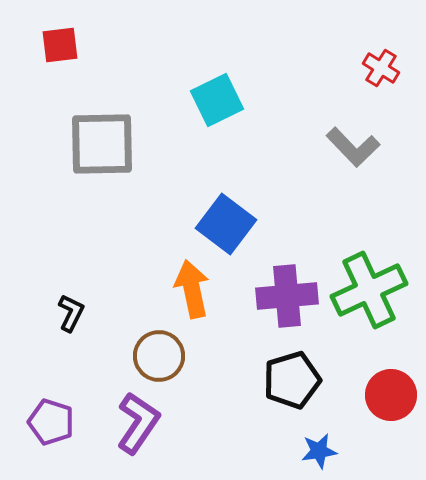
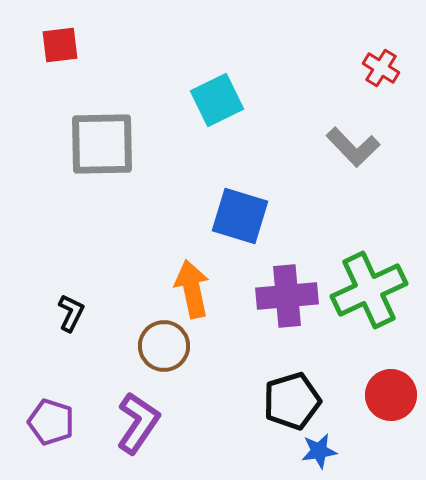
blue square: moved 14 px right, 8 px up; rotated 20 degrees counterclockwise
brown circle: moved 5 px right, 10 px up
black pentagon: moved 21 px down
